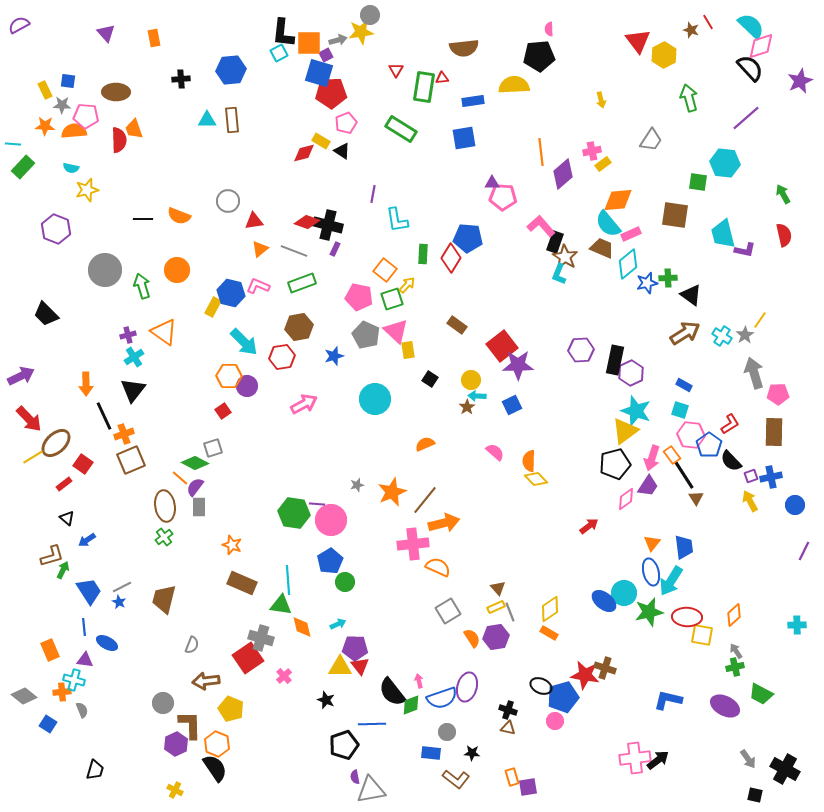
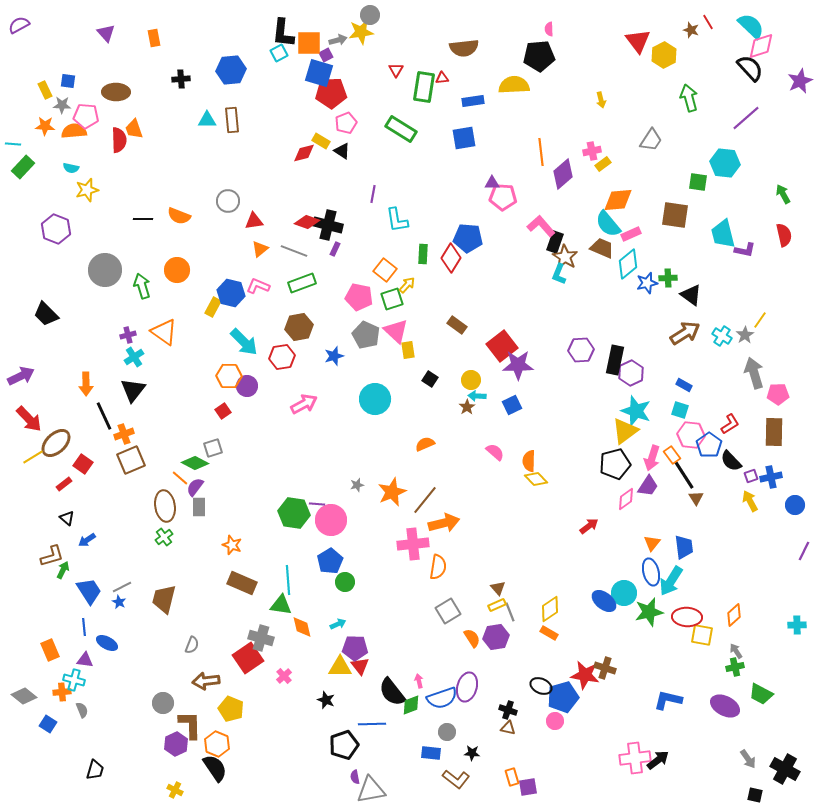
orange semicircle at (438, 567): rotated 75 degrees clockwise
yellow rectangle at (496, 607): moved 1 px right, 2 px up
